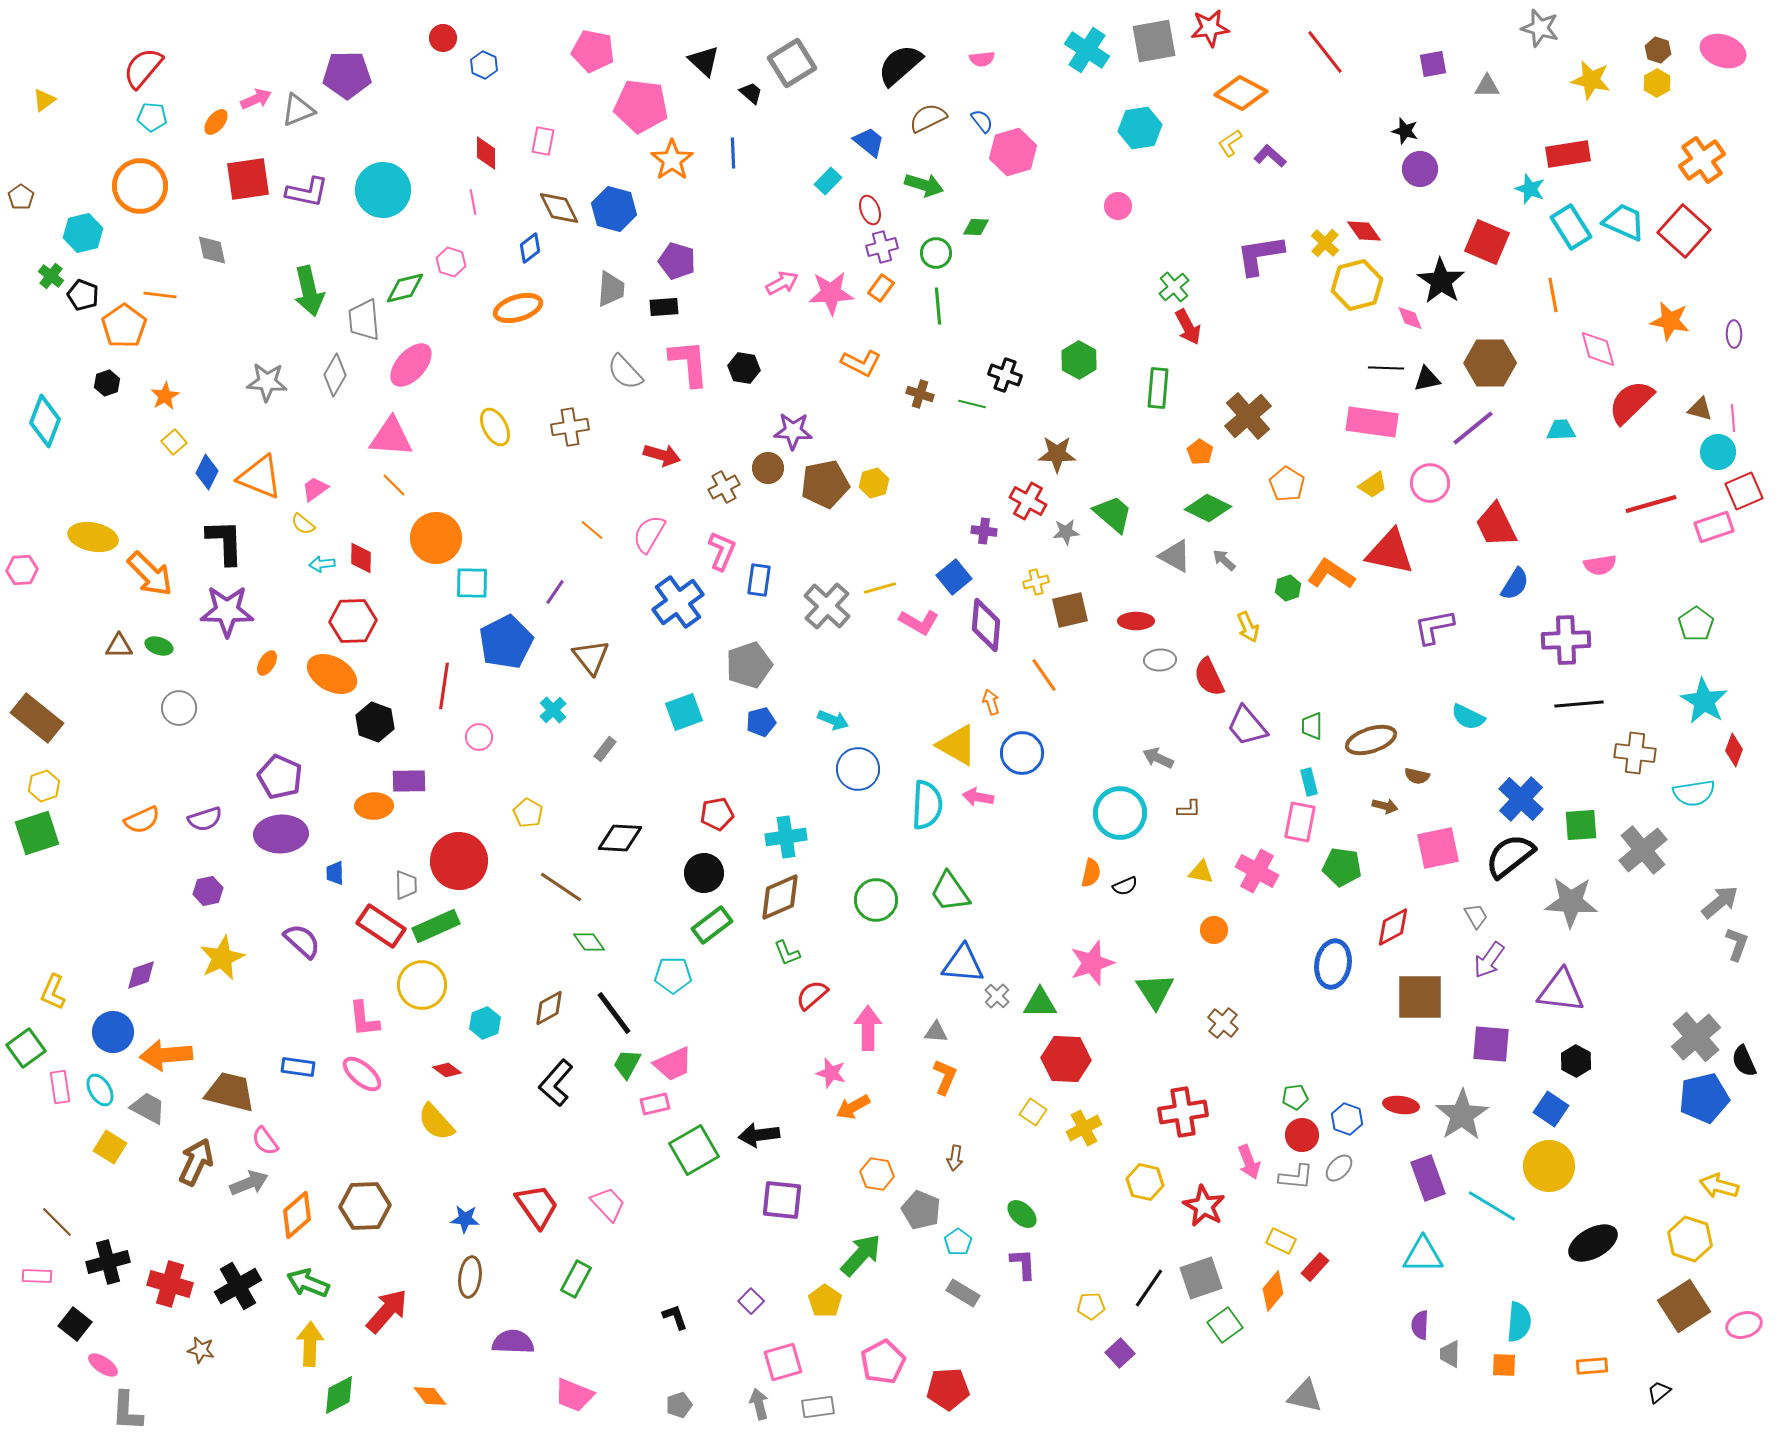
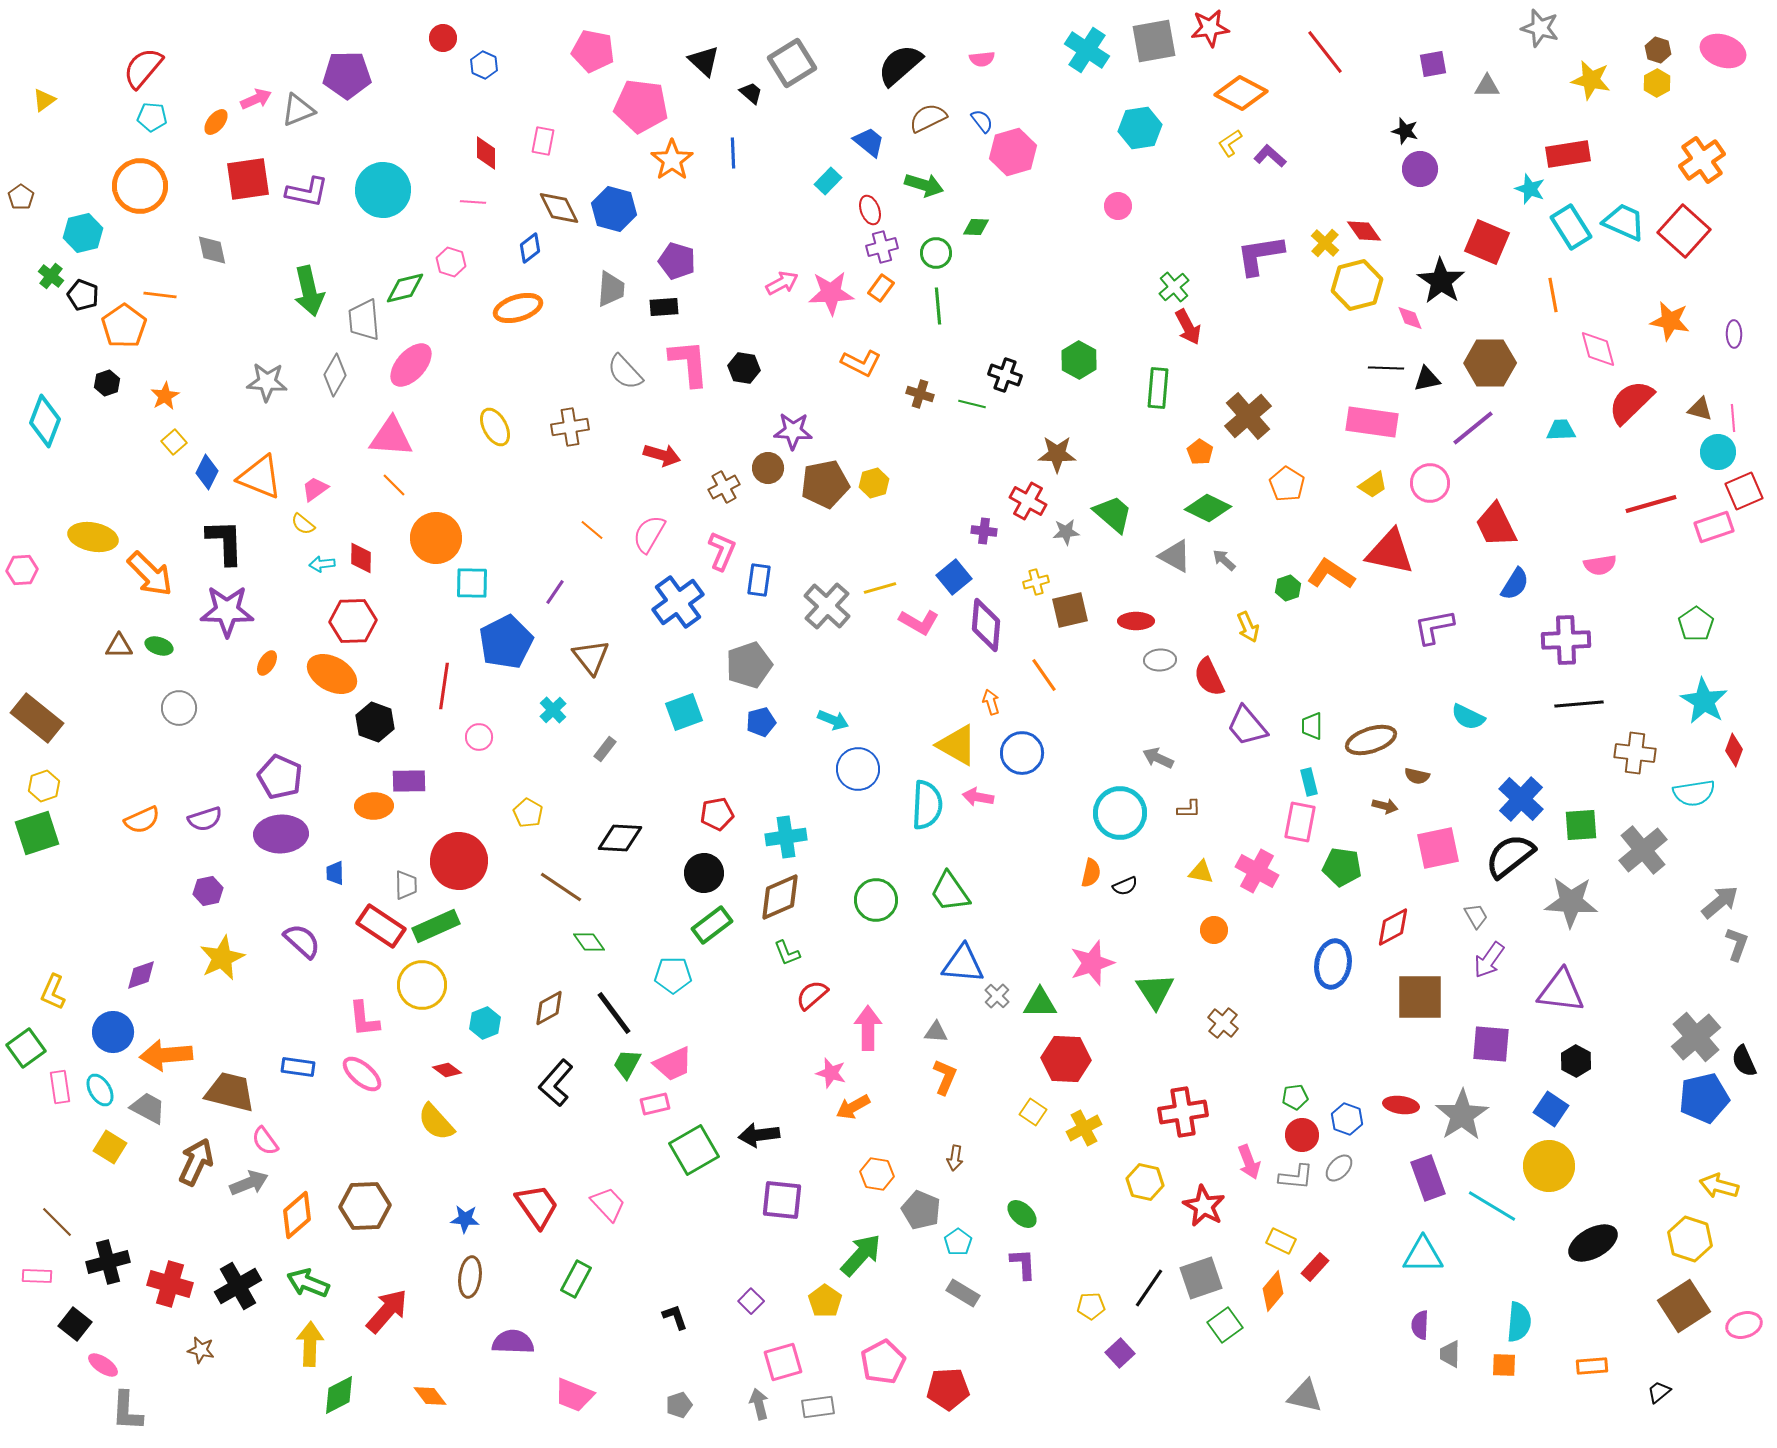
pink line at (473, 202): rotated 75 degrees counterclockwise
